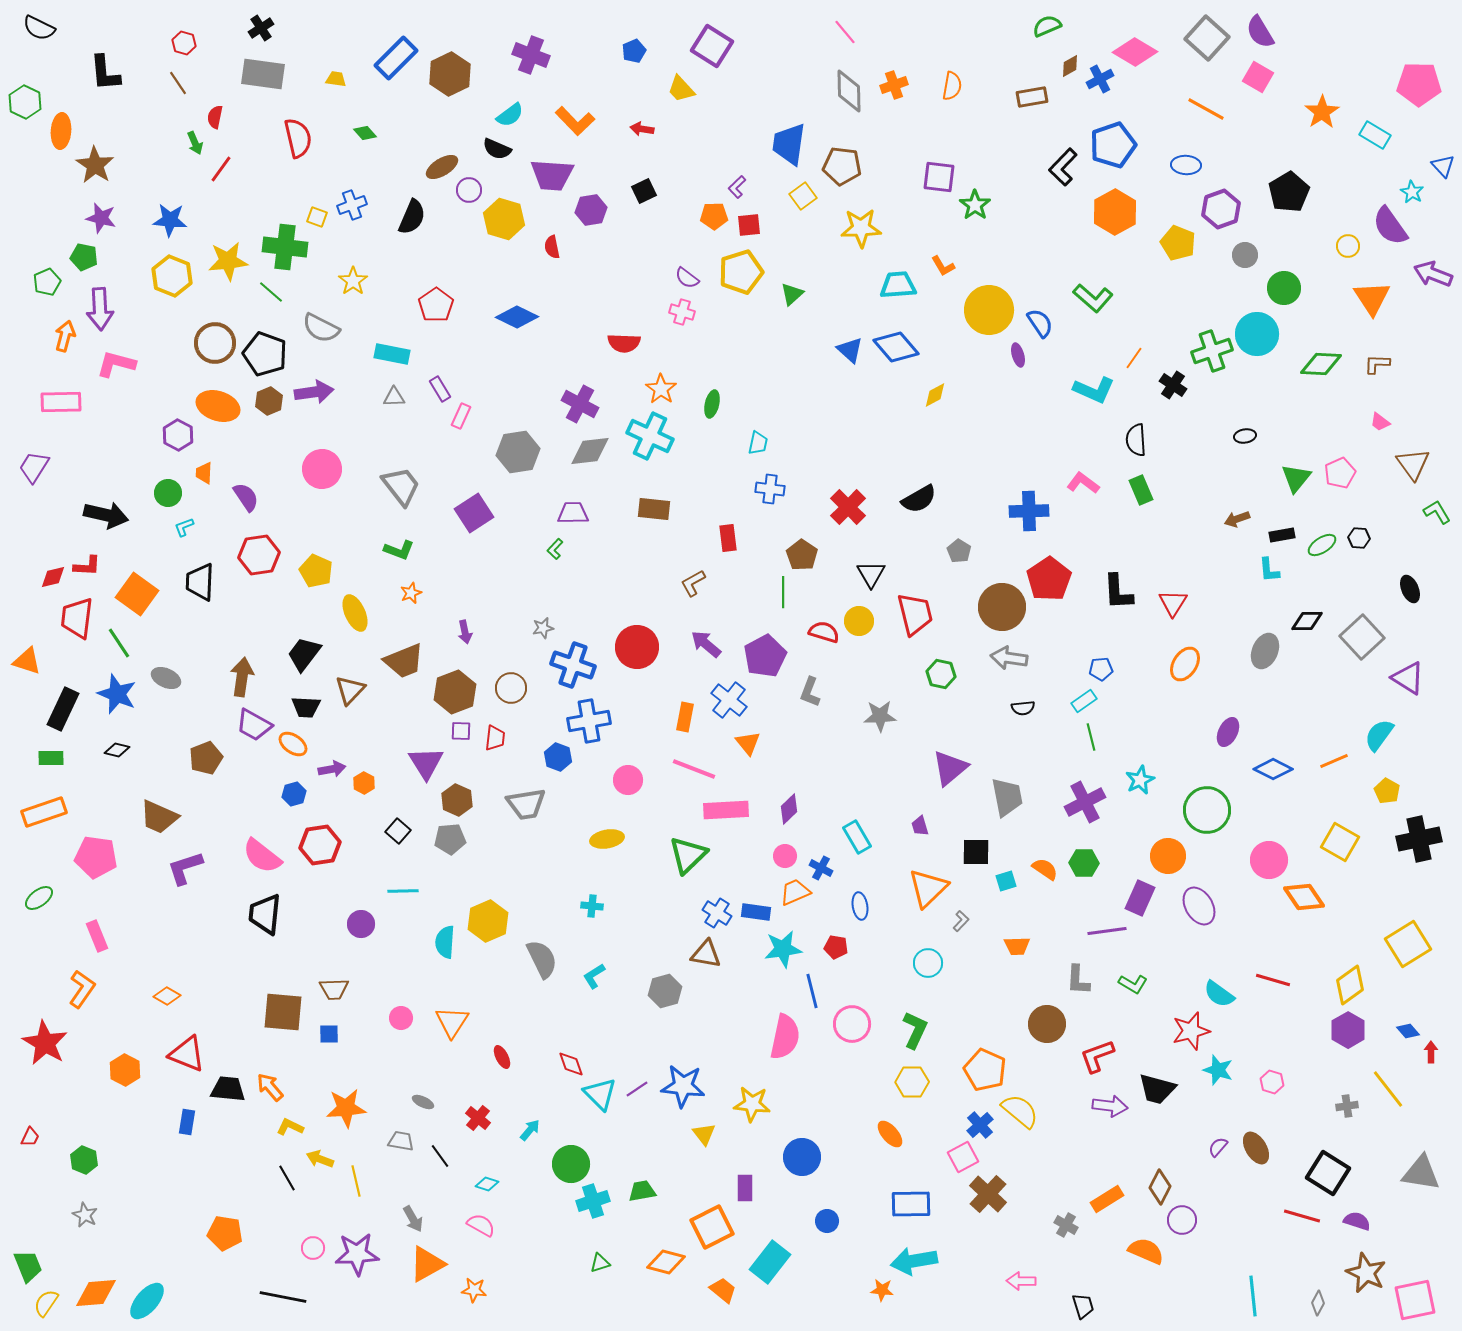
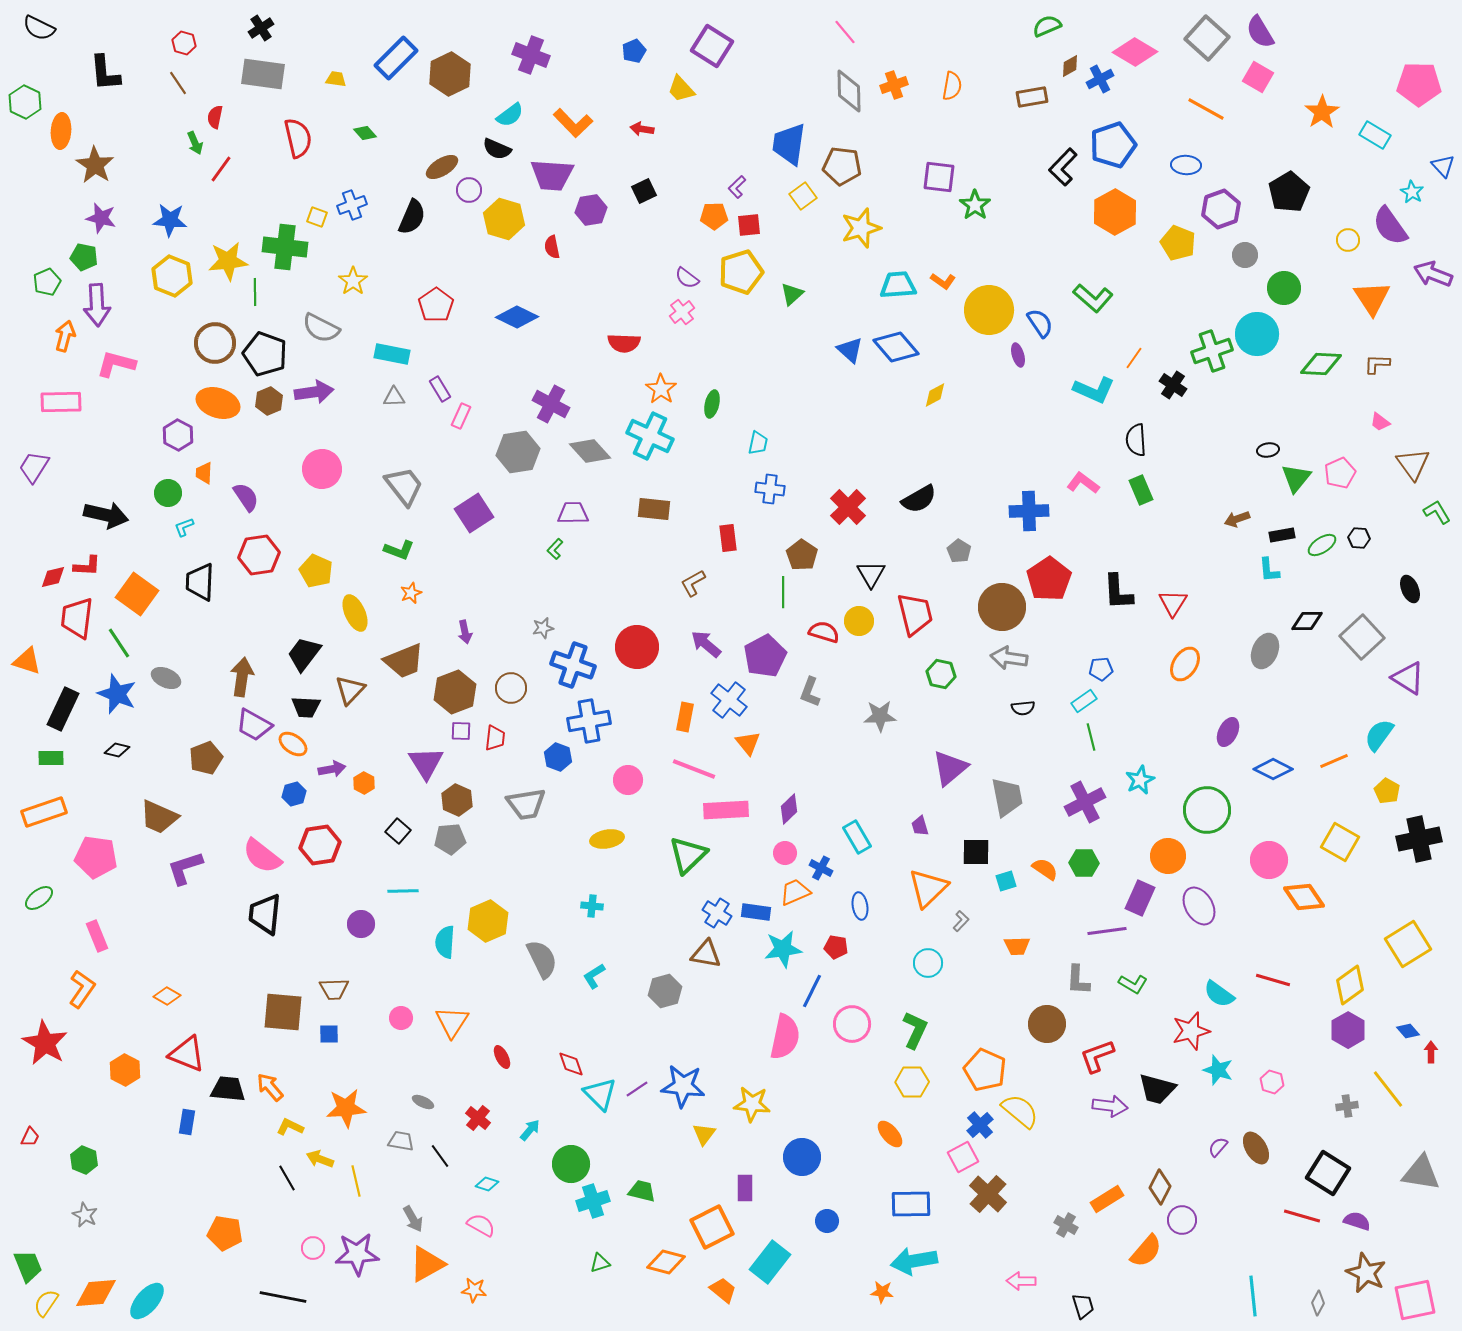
orange L-shape at (575, 121): moved 2 px left, 2 px down
yellow star at (861, 228): rotated 15 degrees counterclockwise
yellow circle at (1348, 246): moved 6 px up
orange L-shape at (943, 266): moved 15 px down; rotated 25 degrees counterclockwise
green line at (271, 292): moved 16 px left; rotated 48 degrees clockwise
purple arrow at (100, 309): moved 3 px left, 4 px up
pink cross at (682, 312): rotated 35 degrees clockwise
purple cross at (580, 404): moved 29 px left
orange ellipse at (218, 406): moved 3 px up
black ellipse at (1245, 436): moved 23 px right, 14 px down
gray diamond at (590, 451): rotated 54 degrees clockwise
gray trapezoid at (401, 486): moved 3 px right
pink circle at (785, 856): moved 3 px up
blue line at (812, 991): rotated 40 degrees clockwise
yellow triangle at (704, 1134): rotated 15 degrees clockwise
green trapezoid at (642, 1191): rotated 24 degrees clockwise
orange semicircle at (1146, 1251): rotated 108 degrees clockwise
orange star at (882, 1290): moved 2 px down
